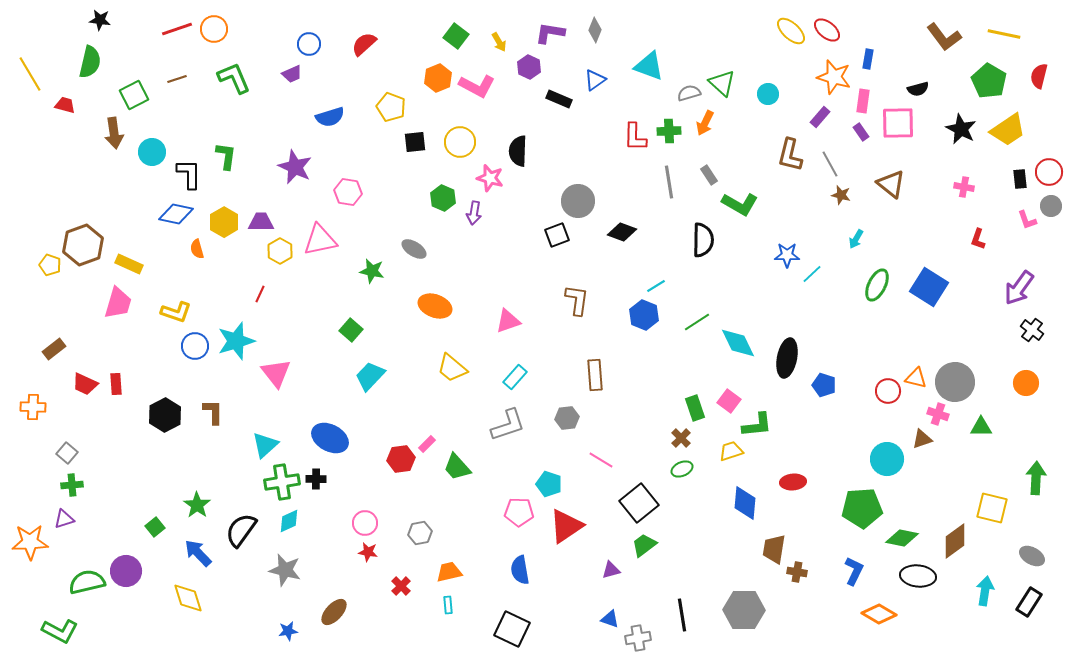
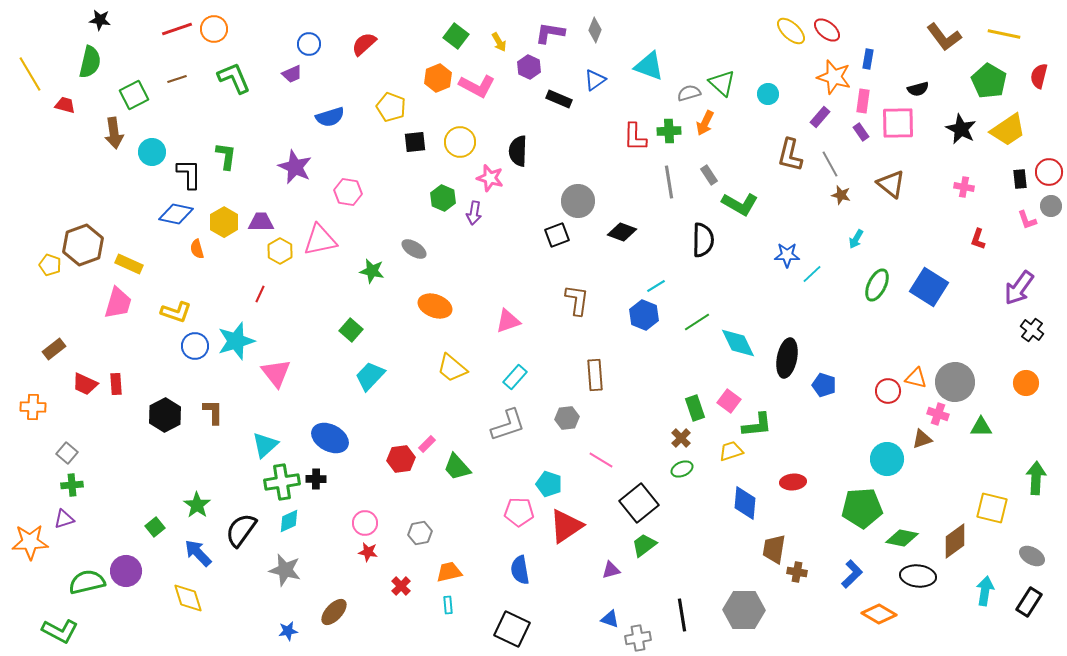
blue L-shape at (854, 571): moved 2 px left, 3 px down; rotated 20 degrees clockwise
